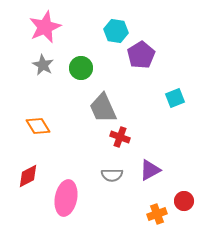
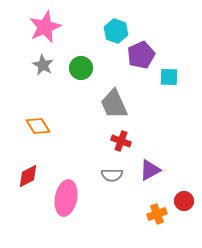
cyan hexagon: rotated 10 degrees clockwise
purple pentagon: rotated 8 degrees clockwise
cyan square: moved 6 px left, 21 px up; rotated 24 degrees clockwise
gray trapezoid: moved 11 px right, 4 px up
red cross: moved 1 px right, 4 px down
